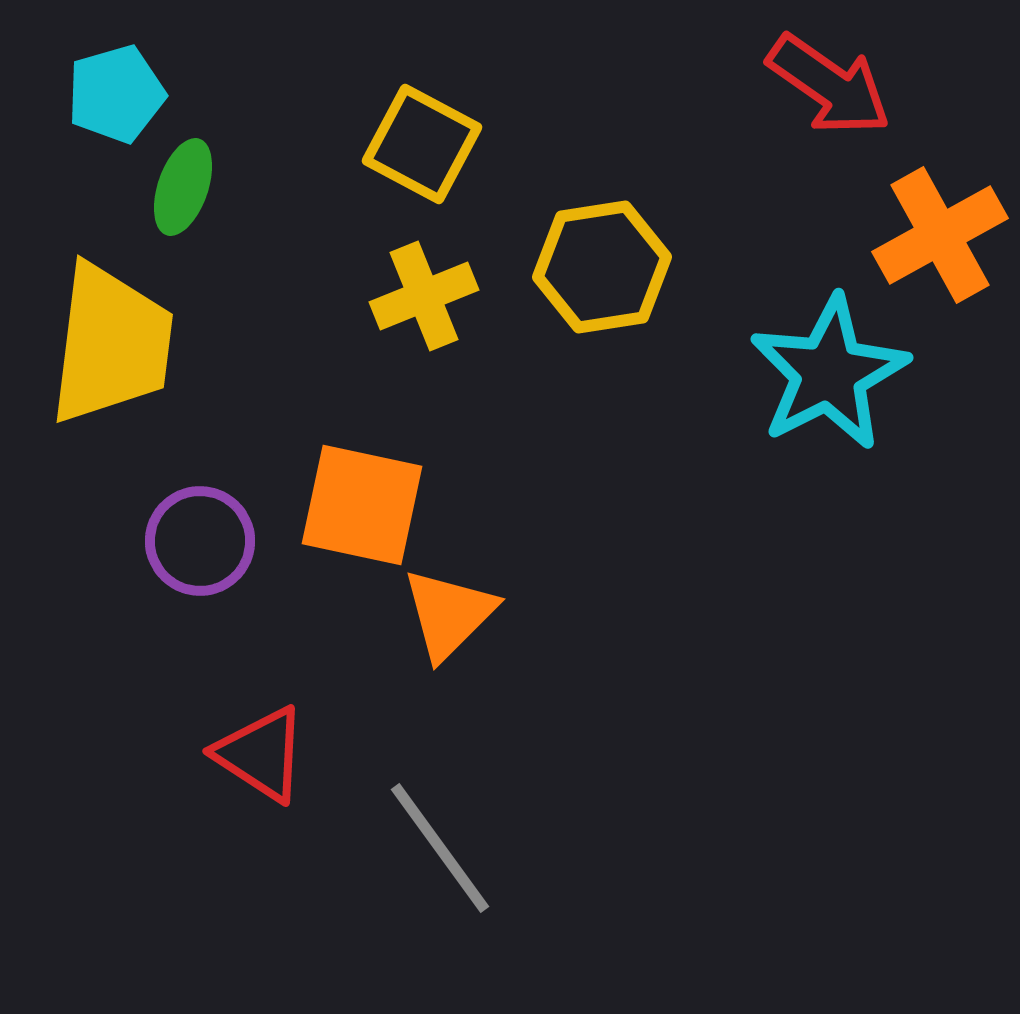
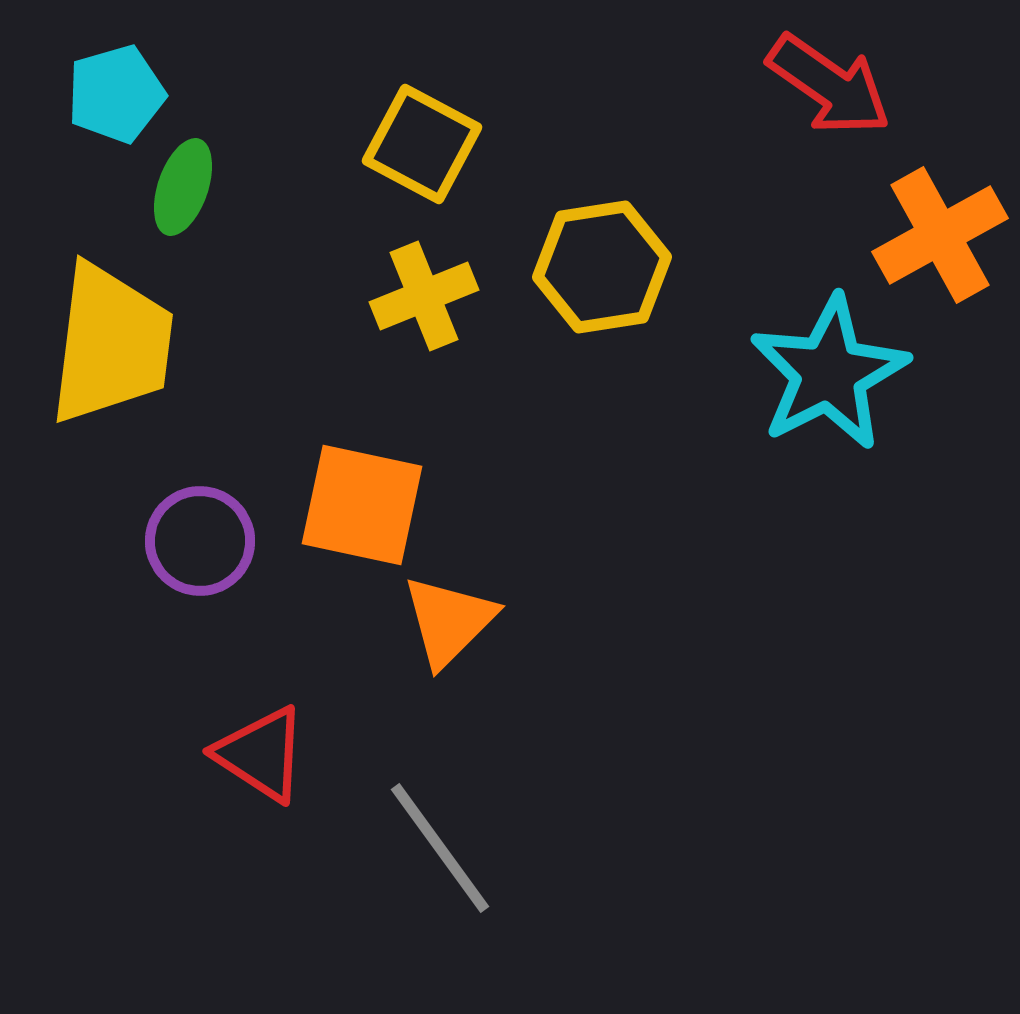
orange triangle: moved 7 px down
